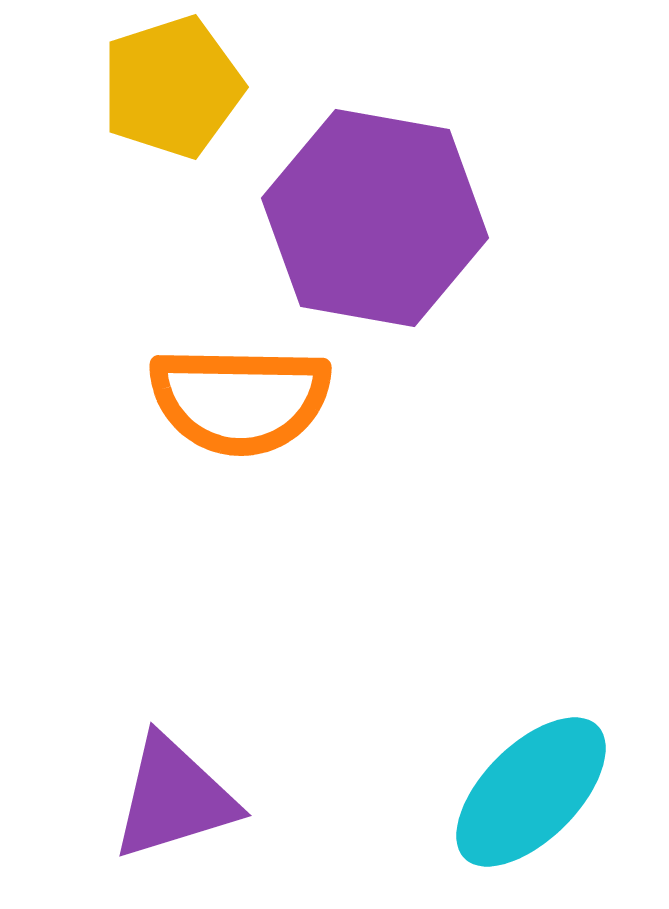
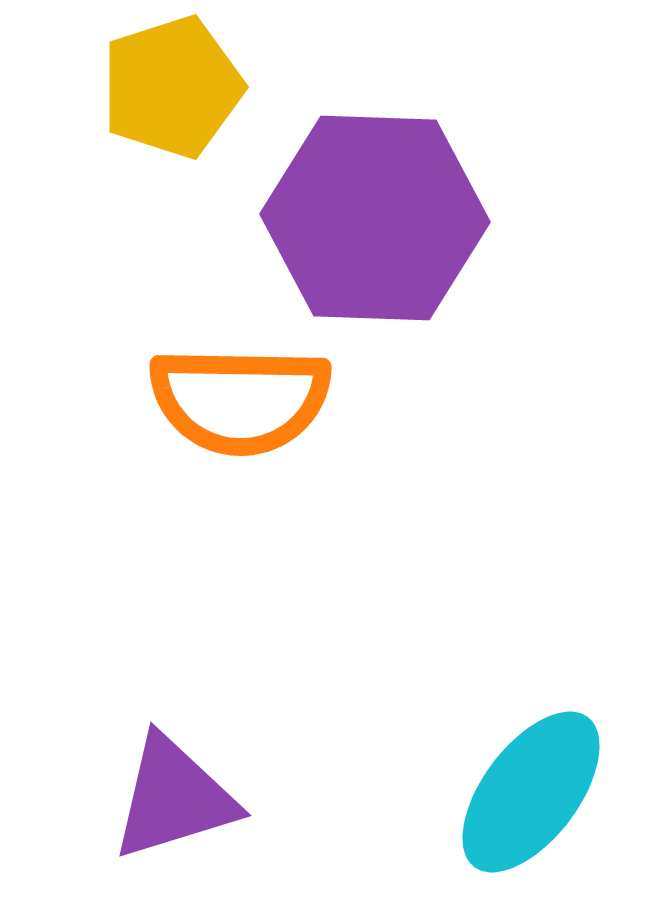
purple hexagon: rotated 8 degrees counterclockwise
cyan ellipse: rotated 8 degrees counterclockwise
